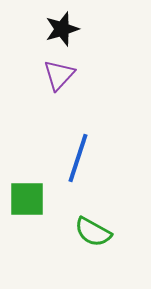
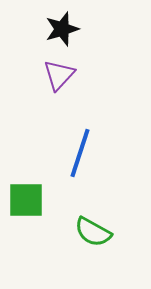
blue line: moved 2 px right, 5 px up
green square: moved 1 px left, 1 px down
